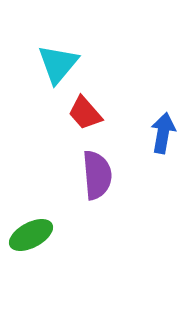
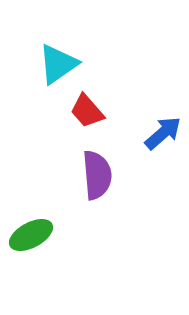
cyan triangle: rotated 15 degrees clockwise
red trapezoid: moved 2 px right, 2 px up
blue arrow: rotated 39 degrees clockwise
